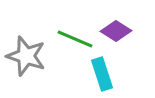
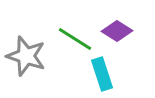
purple diamond: moved 1 px right
green line: rotated 9 degrees clockwise
